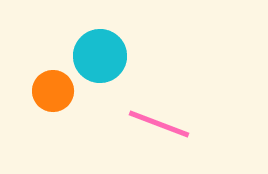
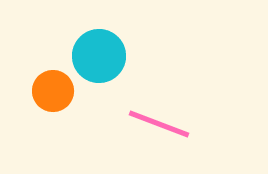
cyan circle: moved 1 px left
